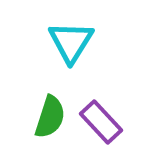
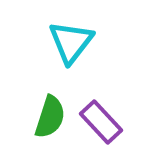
cyan triangle: rotated 6 degrees clockwise
